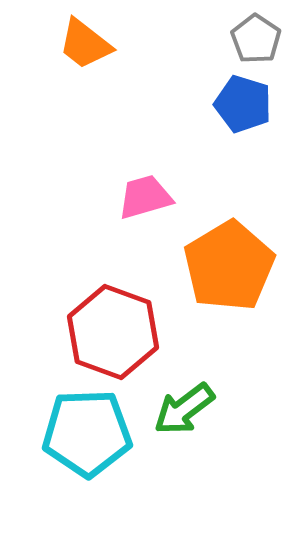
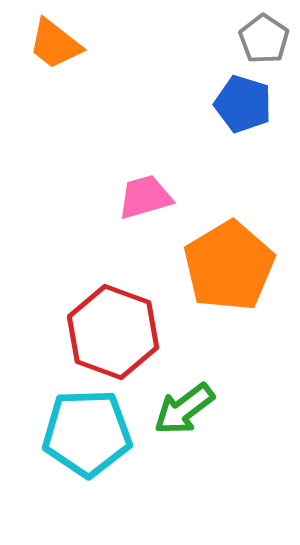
gray pentagon: moved 8 px right
orange trapezoid: moved 30 px left
